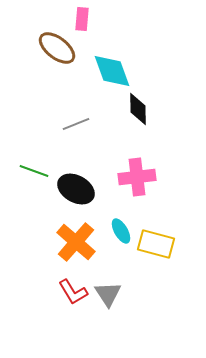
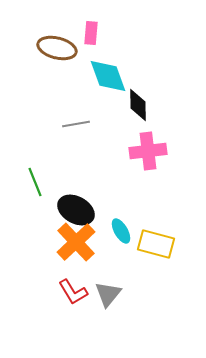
pink rectangle: moved 9 px right, 14 px down
brown ellipse: rotated 24 degrees counterclockwise
cyan diamond: moved 4 px left, 5 px down
black diamond: moved 4 px up
gray line: rotated 12 degrees clockwise
green line: moved 1 px right, 11 px down; rotated 48 degrees clockwise
pink cross: moved 11 px right, 26 px up
black ellipse: moved 21 px down
orange cross: rotated 6 degrees clockwise
gray triangle: rotated 12 degrees clockwise
